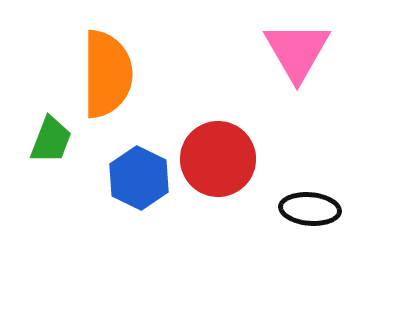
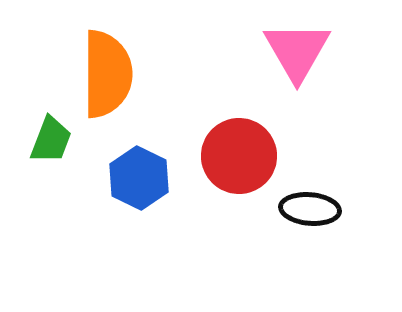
red circle: moved 21 px right, 3 px up
